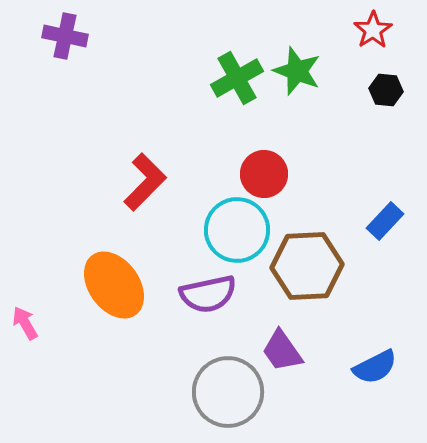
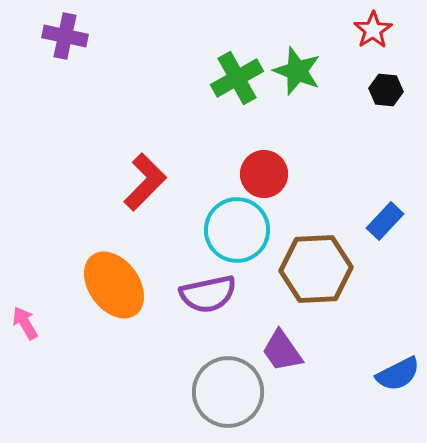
brown hexagon: moved 9 px right, 3 px down
blue semicircle: moved 23 px right, 7 px down
